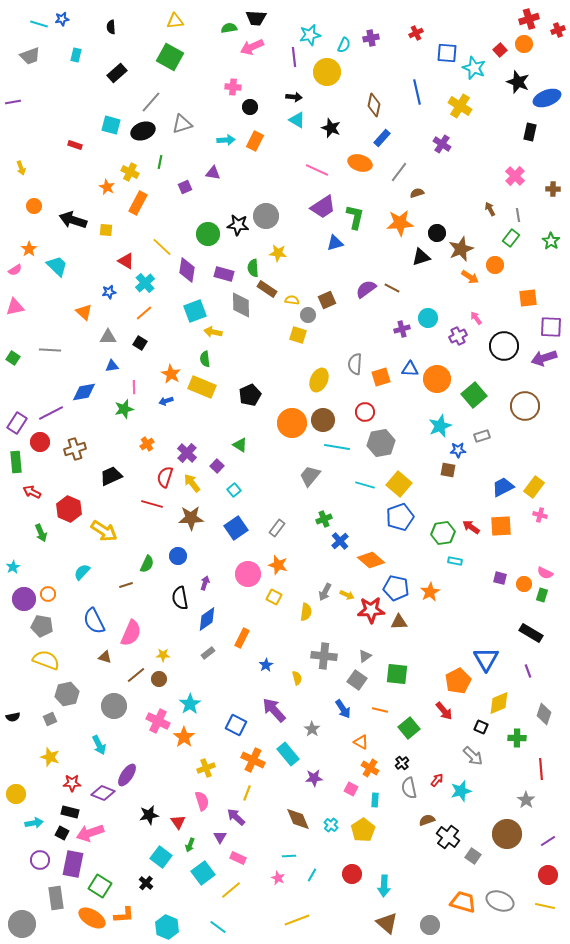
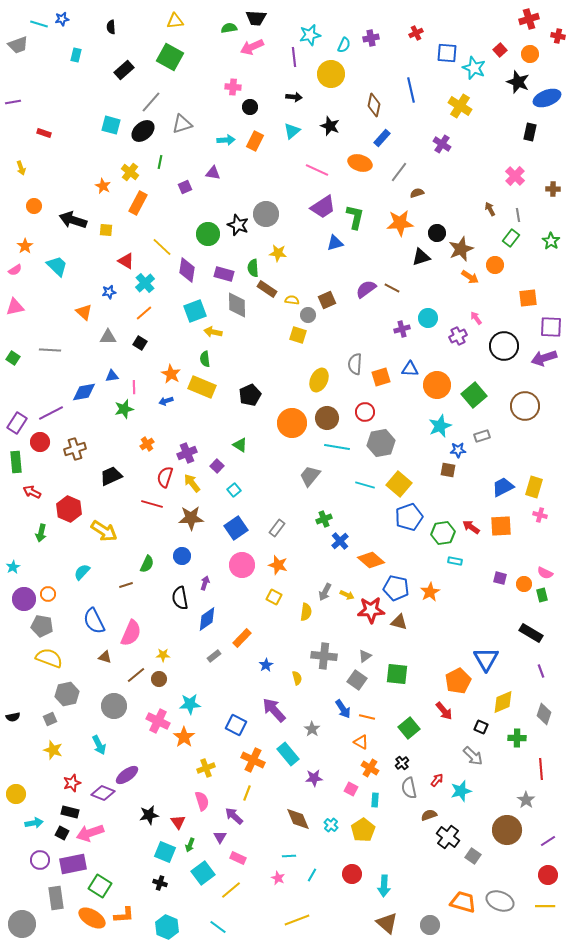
red cross at (558, 30): moved 6 px down; rotated 32 degrees clockwise
orange circle at (524, 44): moved 6 px right, 10 px down
gray trapezoid at (30, 56): moved 12 px left, 11 px up
yellow circle at (327, 72): moved 4 px right, 2 px down
black rectangle at (117, 73): moved 7 px right, 3 px up
blue line at (417, 92): moved 6 px left, 2 px up
cyan triangle at (297, 120): moved 5 px left, 11 px down; rotated 48 degrees clockwise
black star at (331, 128): moved 1 px left, 2 px up
black ellipse at (143, 131): rotated 20 degrees counterclockwise
red rectangle at (75, 145): moved 31 px left, 12 px up
yellow cross at (130, 172): rotated 12 degrees clockwise
orange star at (107, 187): moved 4 px left, 1 px up
gray circle at (266, 216): moved 2 px up
black star at (238, 225): rotated 15 degrees clockwise
orange star at (29, 249): moved 4 px left, 3 px up
gray diamond at (241, 305): moved 4 px left
blue triangle at (112, 366): moved 10 px down
orange circle at (437, 379): moved 6 px down
brown circle at (323, 420): moved 4 px right, 2 px up
purple cross at (187, 453): rotated 24 degrees clockwise
yellow rectangle at (534, 487): rotated 20 degrees counterclockwise
blue pentagon at (400, 517): moved 9 px right
green arrow at (41, 533): rotated 36 degrees clockwise
blue circle at (178, 556): moved 4 px right
pink circle at (248, 574): moved 6 px left, 9 px up
green rectangle at (542, 595): rotated 32 degrees counterclockwise
brown triangle at (399, 622): rotated 18 degrees clockwise
orange rectangle at (242, 638): rotated 18 degrees clockwise
gray rectangle at (208, 653): moved 6 px right, 3 px down
yellow semicircle at (46, 660): moved 3 px right, 2 px up
purple line at (528, 671): moved 13 px right
yellow diamond at (499, 703): moved 4 px right, 1 px up
cyan star at (190, 704): rotated 30 degrees clockwise
orange line at (380, 710): moved 13 px left, 7 px down
yellow star at (50, 757): moved 3 px right, 7 px up
purple ellipse at (127, 775): rotated 20 degrees clockwise
red star at (72, 783): rotated 18 degrees counterclockwise
purple arrow at (236, 817): moved 2 px left, 1 px up
brown semicircle at (427, 820): moved 2 px right, 5 px up
brown circle at (507, 834): moved 4 px up
cyan square at (161, 857): moved 4 px right, 5 px up; rotated 15 degrees counterclockwise
purple rectangle at (73, 864): rotated 68 degrees clockwise
black cross at (146, 883): moved 14 px right; rotated 24 degrees counterclockwise
yellow line at (545, 906): rotated 12 degrees counterclockwise
